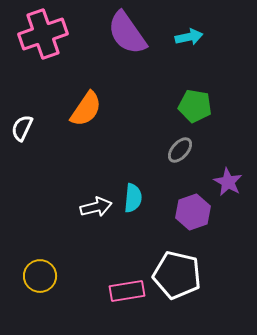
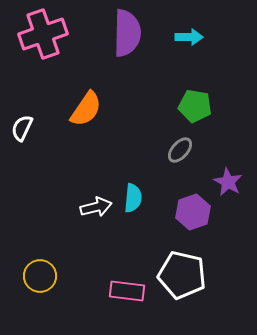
purple semicircle: rotated 144 degrees counterclockwise
cyan arrow: rotated 12 degrees clockwise
white pentagon: moved 5 px right
pink rectangle: rotated 16 degrees clockwise
